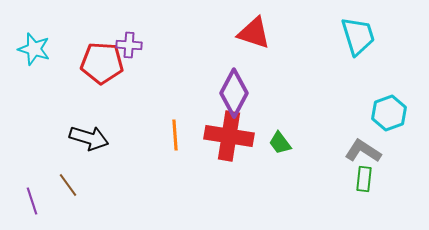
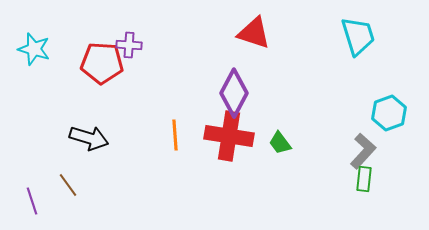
gray L-shape: rotated 99 degrees clockwise
